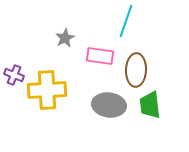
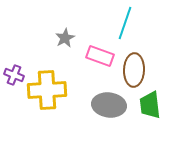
cyan line: moved 1 px left, 2 px down
pink rectangle: rotated 12 degrees clockwise
brown ellipse: moved 2 px left
